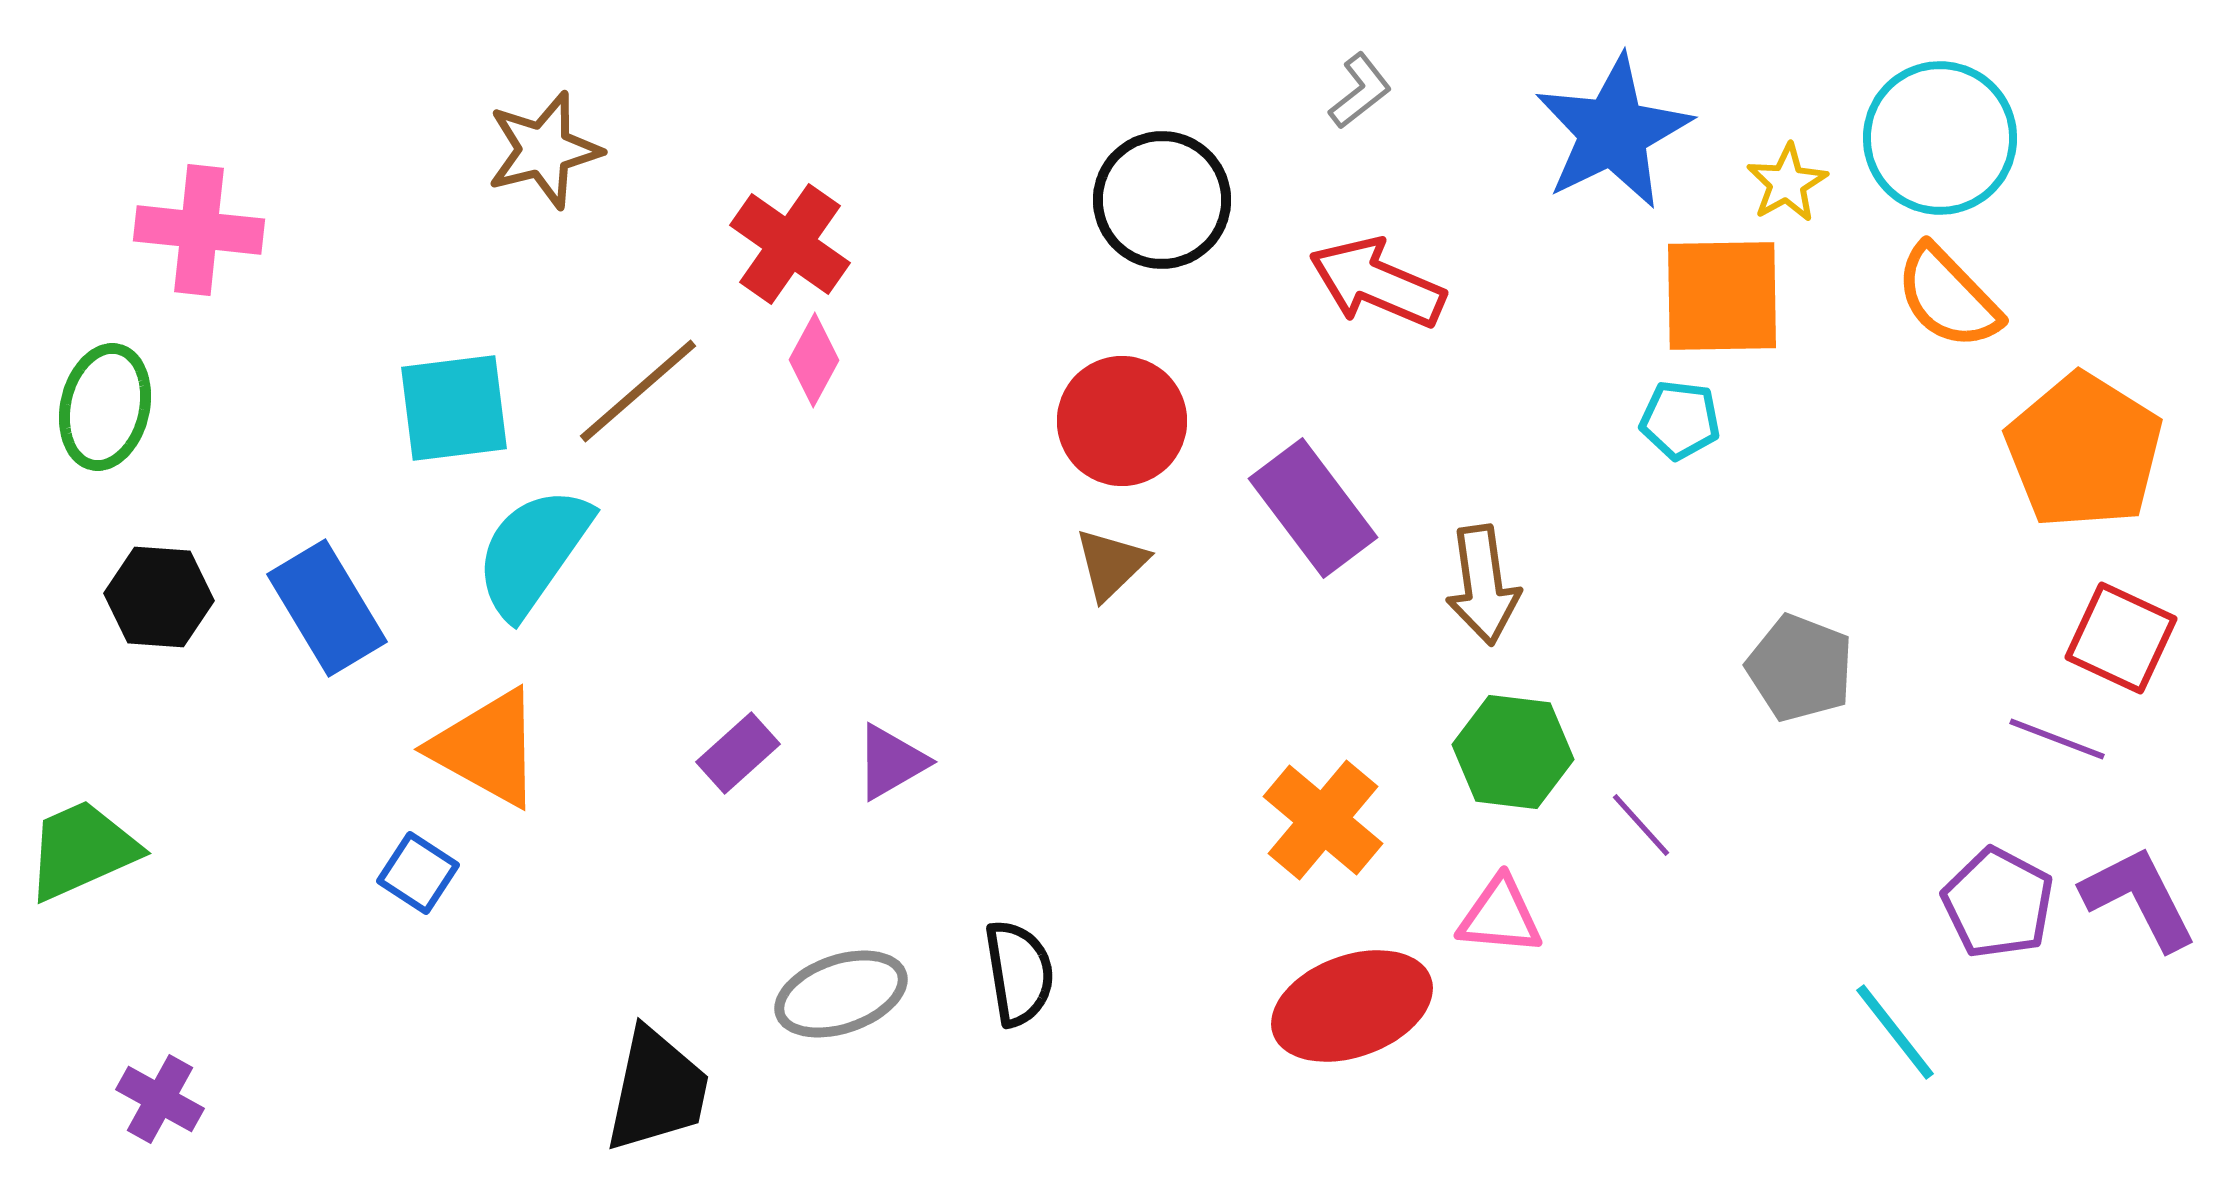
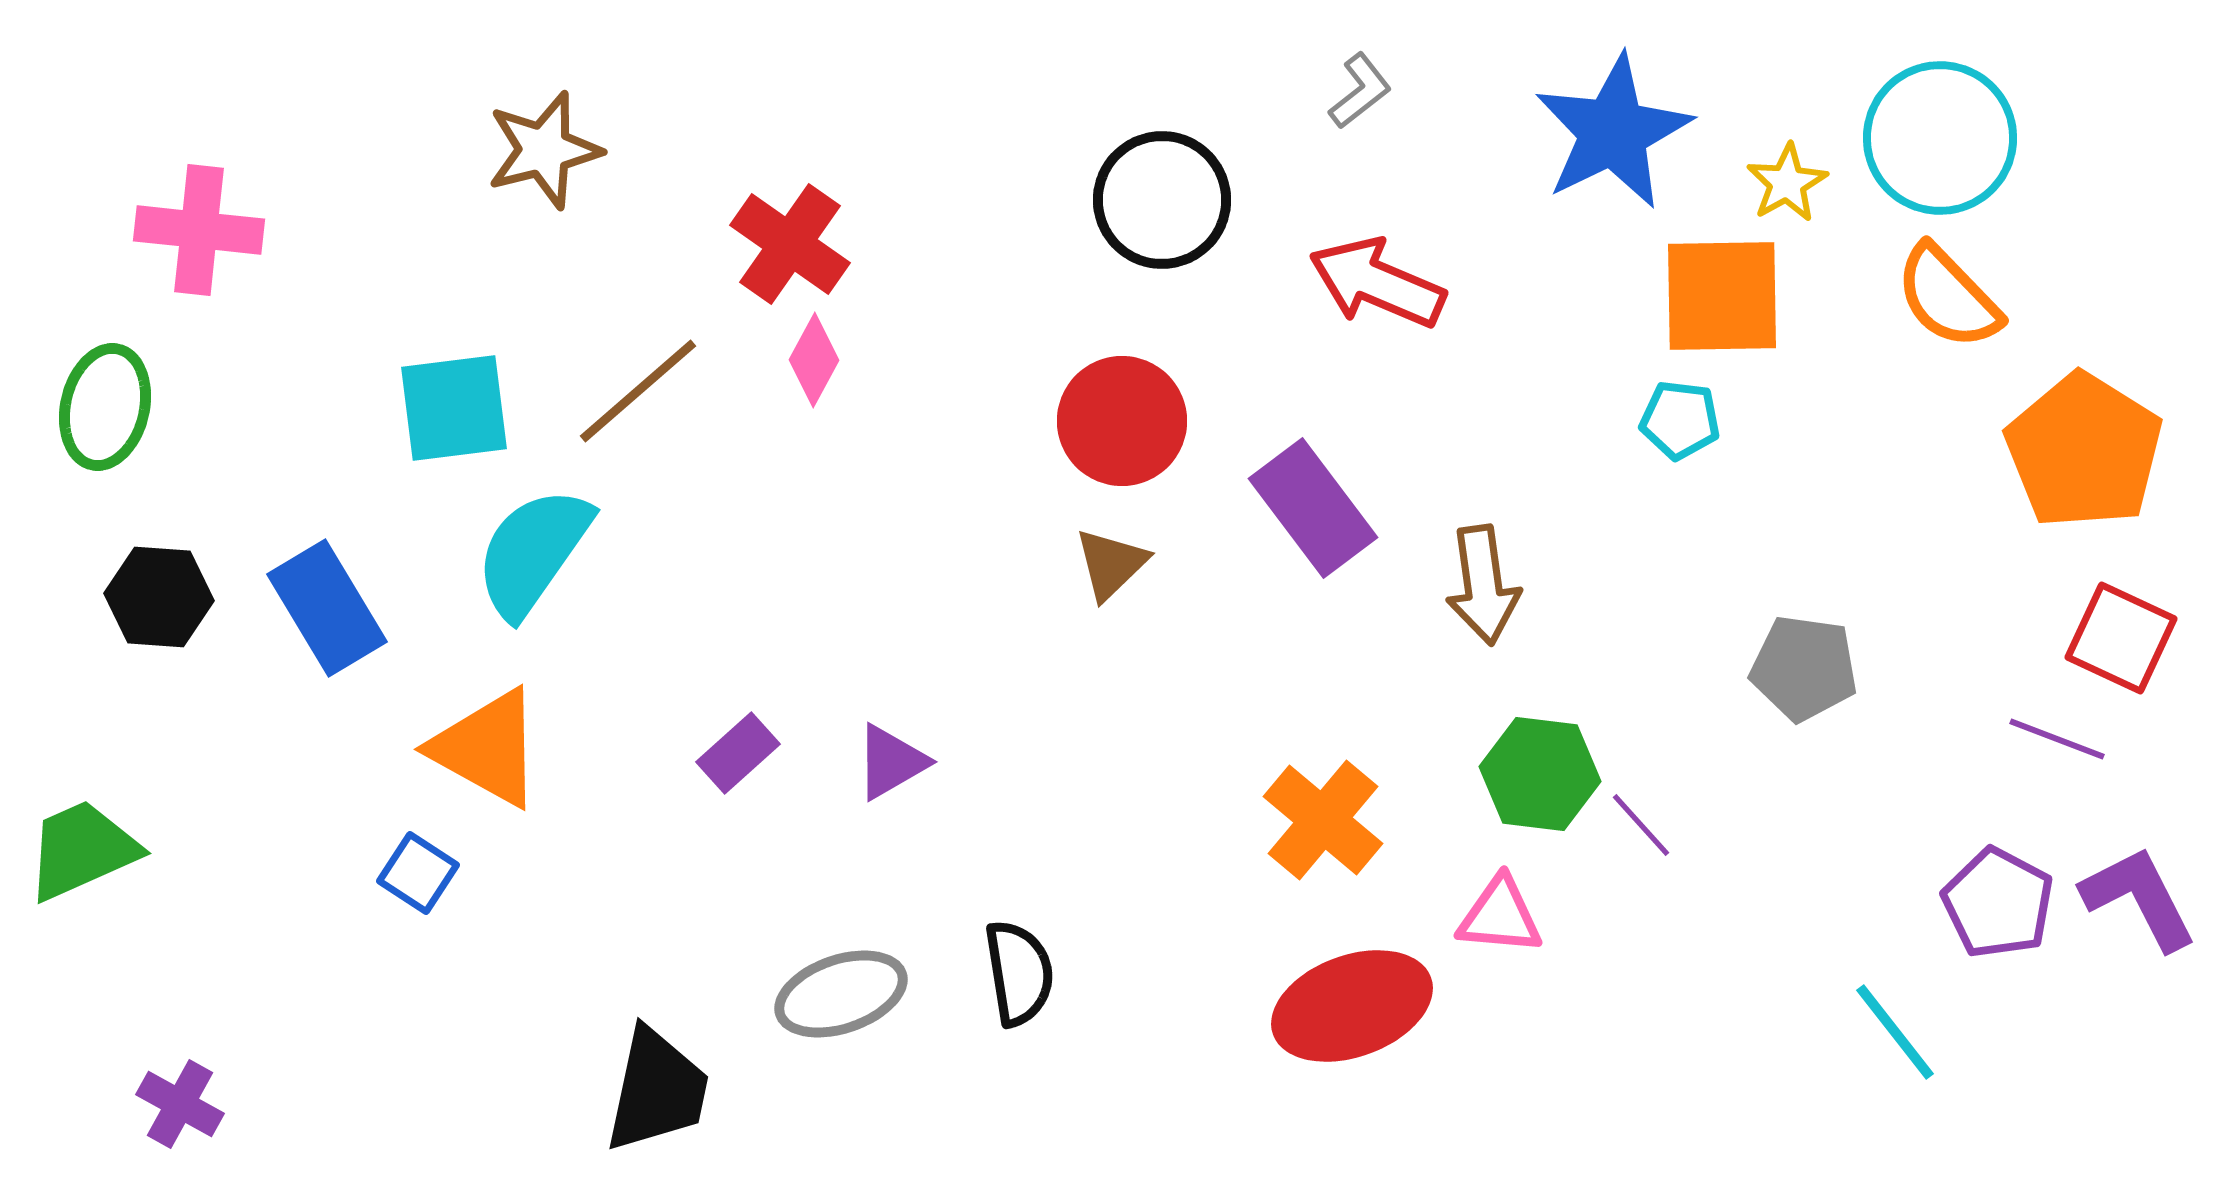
gray pentagon at (1800, 668): moved 4 px right; rotated 13 degrees counterclockwise
green hexagon at (1513, 752): moved 27 px right, 22 px down
purple cross at (160, 1099): moved 20 px right, 5 px down
